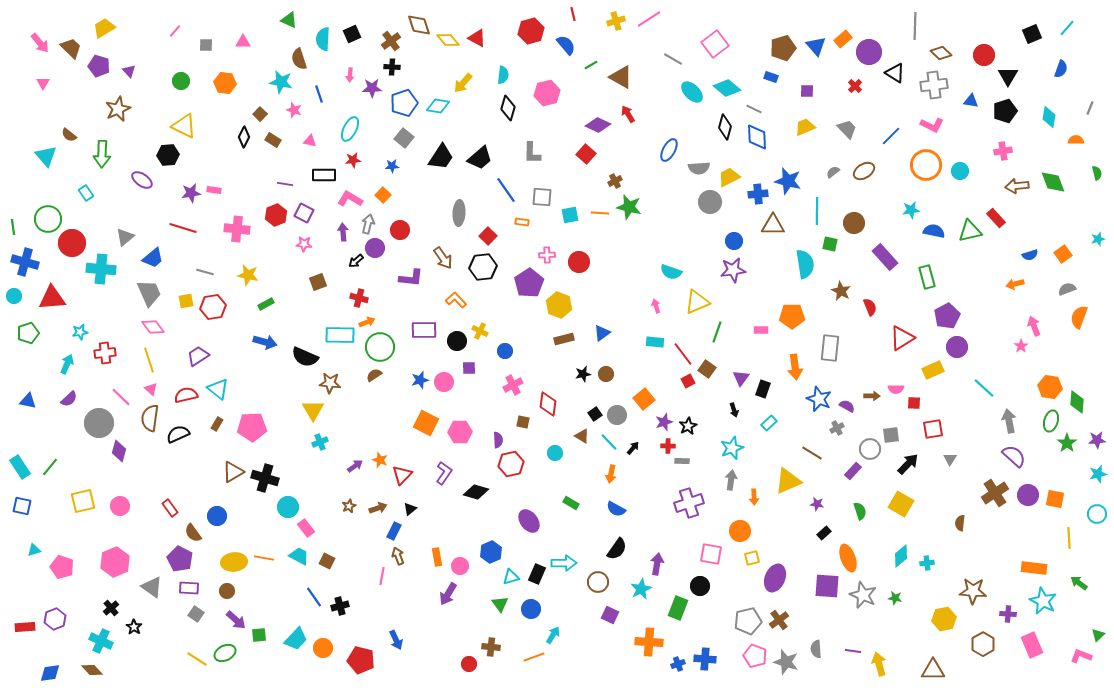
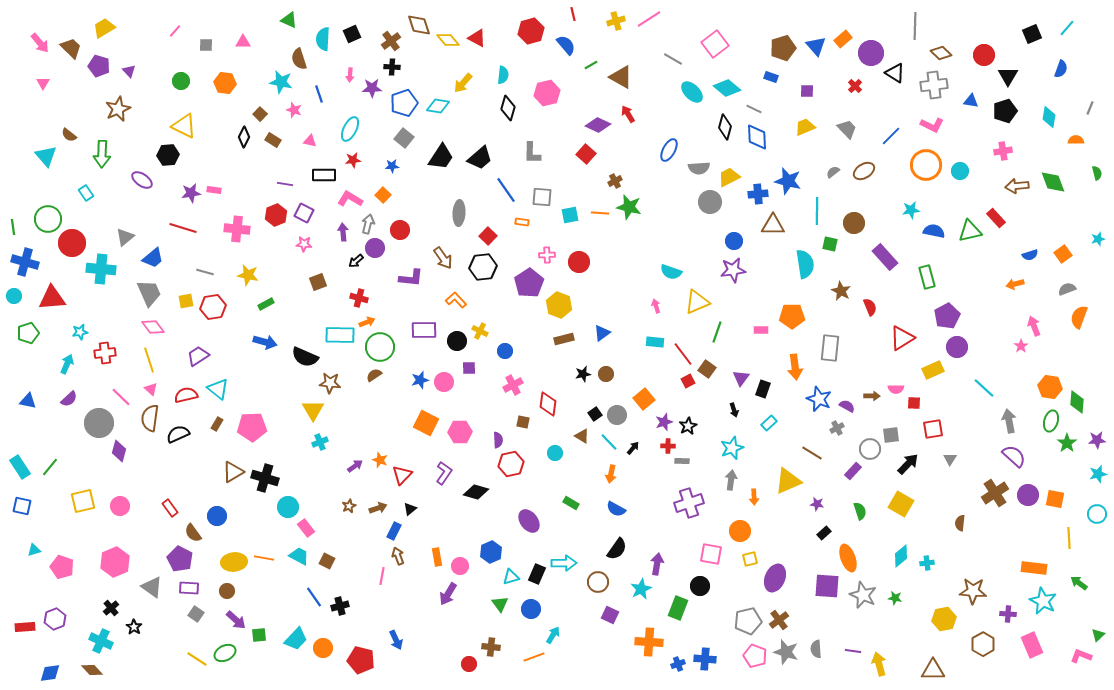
purple circle at (869, 52): moved 2 px right, 1 px down
yellow square at (752, 558): moved 2 px left, 1 px down
gray star at (786, 662): moved 10 px up
